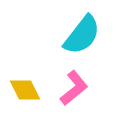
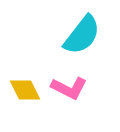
pink L-shape: moved 5 px left; rotated 66 degrees clockwise
